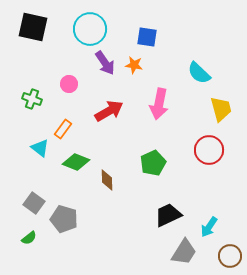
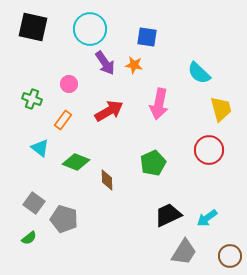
orange rectangle: moved 9 px up
cyan arrow: moved 2 px left, 9 px up; rotated 20 degrees clockwise
